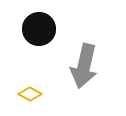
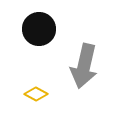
yellow diamond: moved 6 px right
